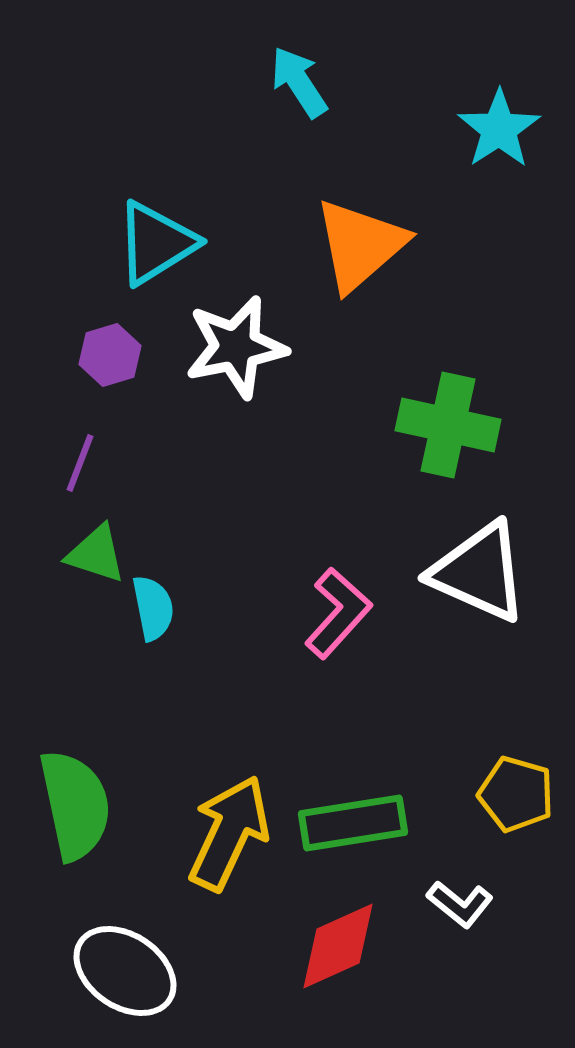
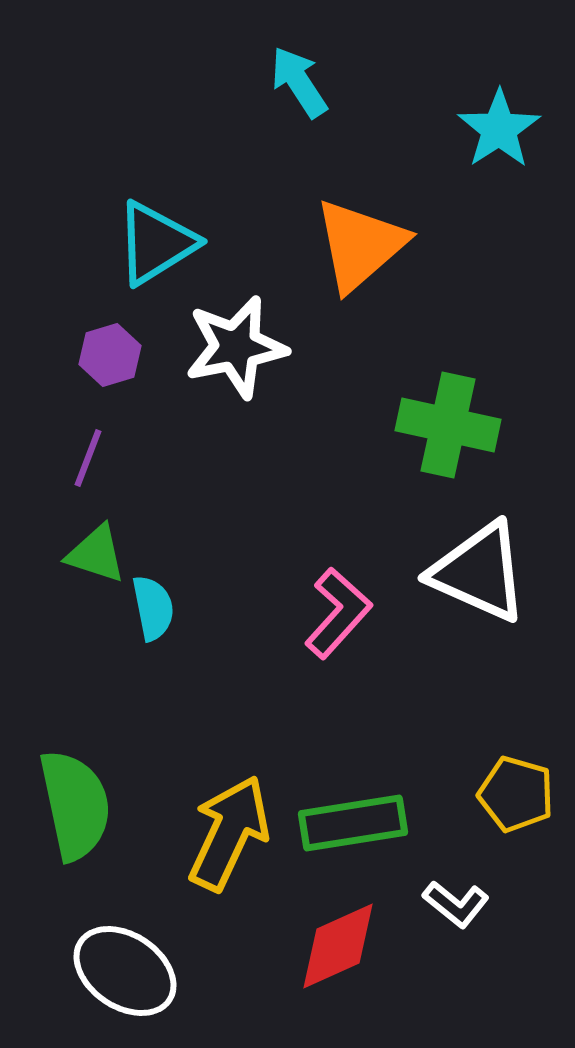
purple line: moved 8 px right, 5 px up
white L-shape: moved 4 px left
